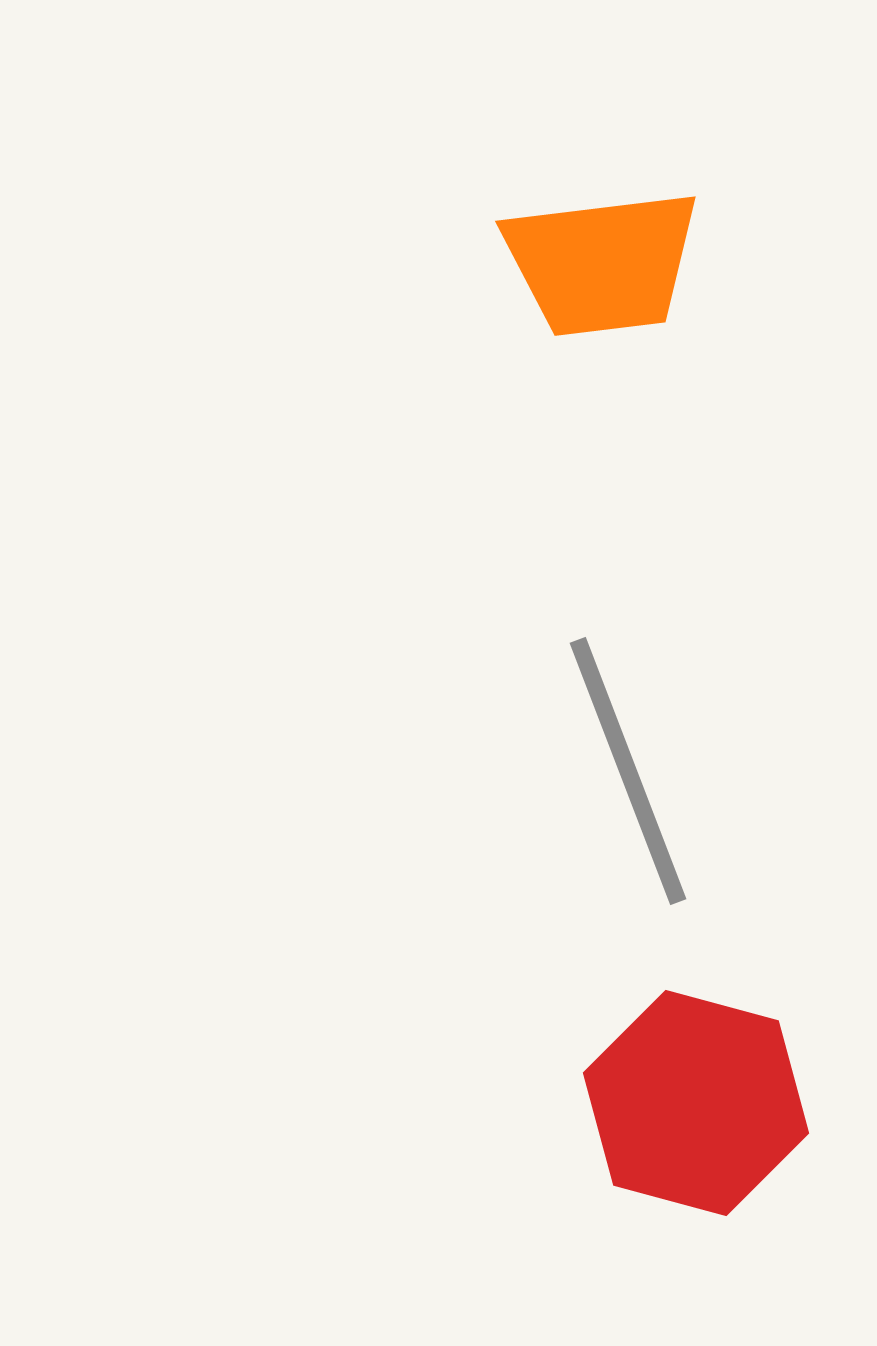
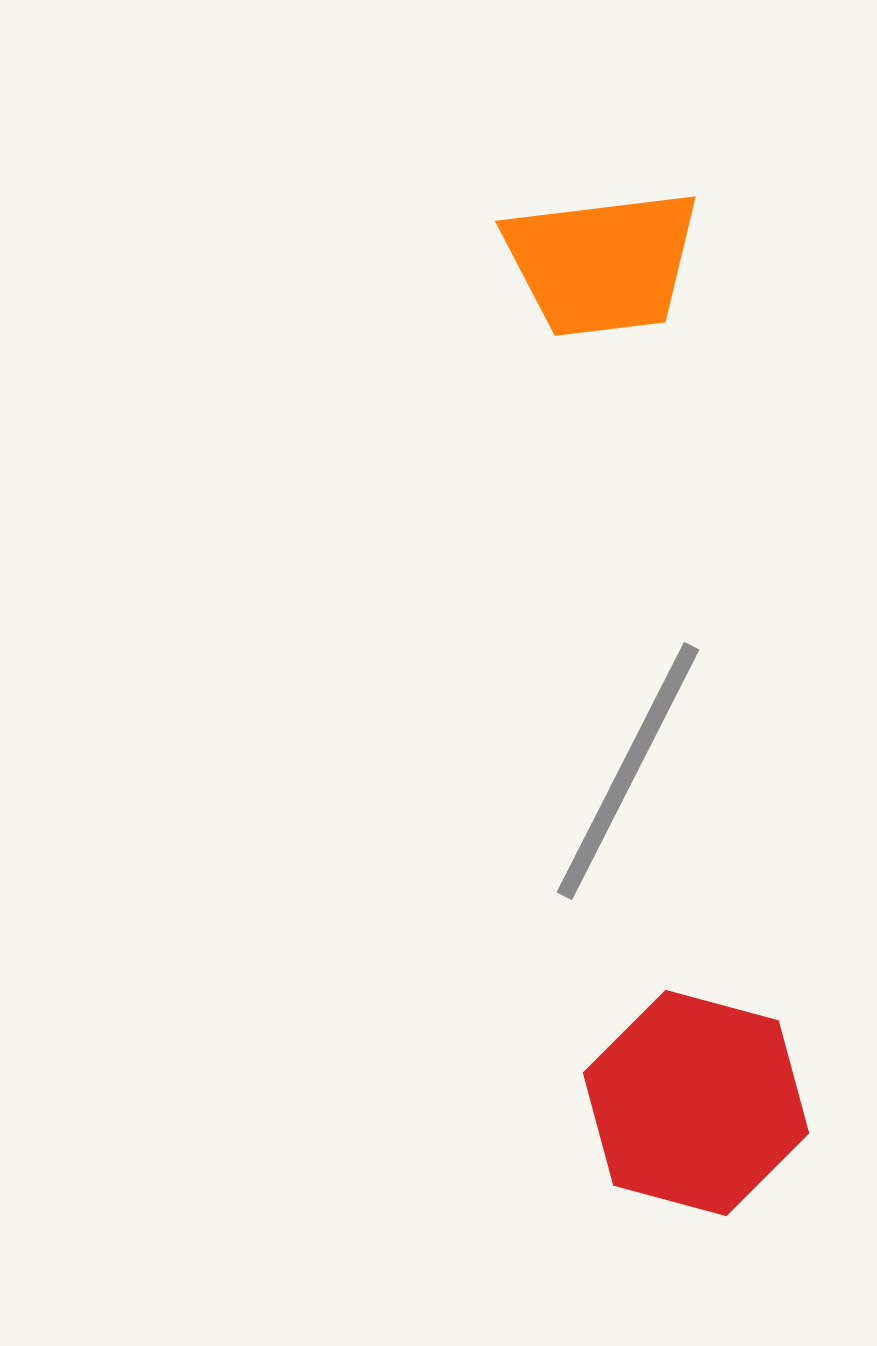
gray line: rotated 48 degrees clockwise
